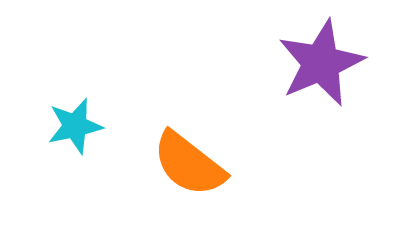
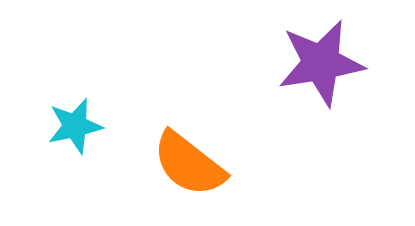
purple star: rotated 14 degrees clockwise
